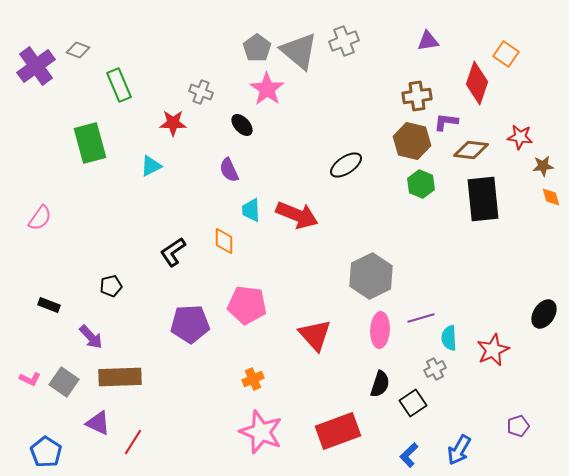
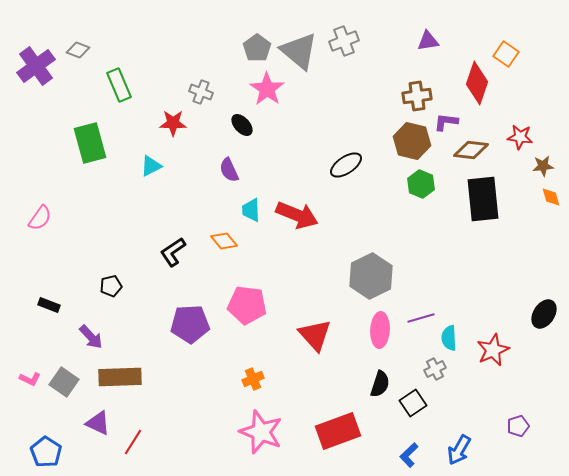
orange diamond at (224, 241): rotated 40 degrees counterclockwise
